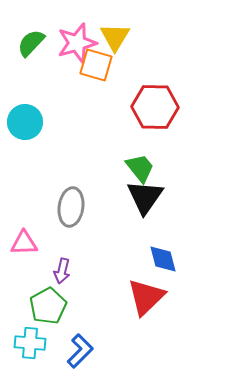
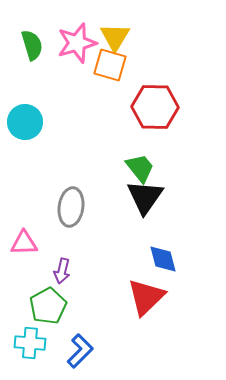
green semicircle: moved 1 px right, 2 px down; rotated 120 degrees clockwise
orange square: moved 14 px right
